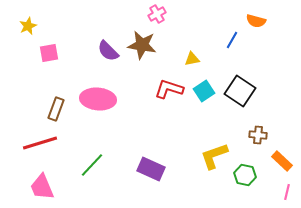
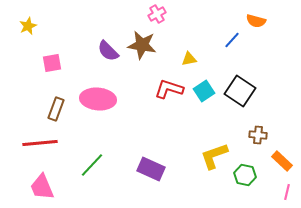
blue line: rotated 12 degrees clockwise
pink square: moved 3 px right, 10 px down
yellow triangle: moved 3 px left
red line: rotated 12 degrees clockwise
